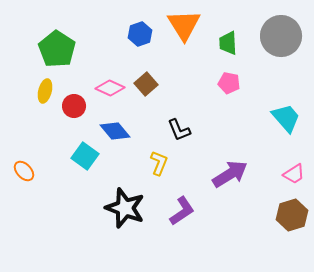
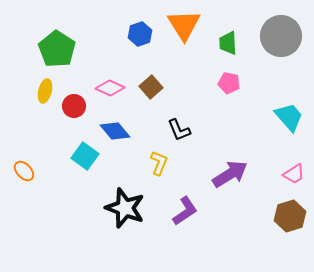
brown square: moved 5 px right, 3 px down
cyan trapezoid: moved 3 px right, 1 px up
purple L-shape: moved 3 px right
brown hexagon: moved 2 px left, 1 px down
